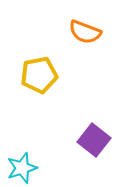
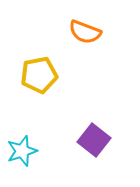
cyan star: moved 17 px up
